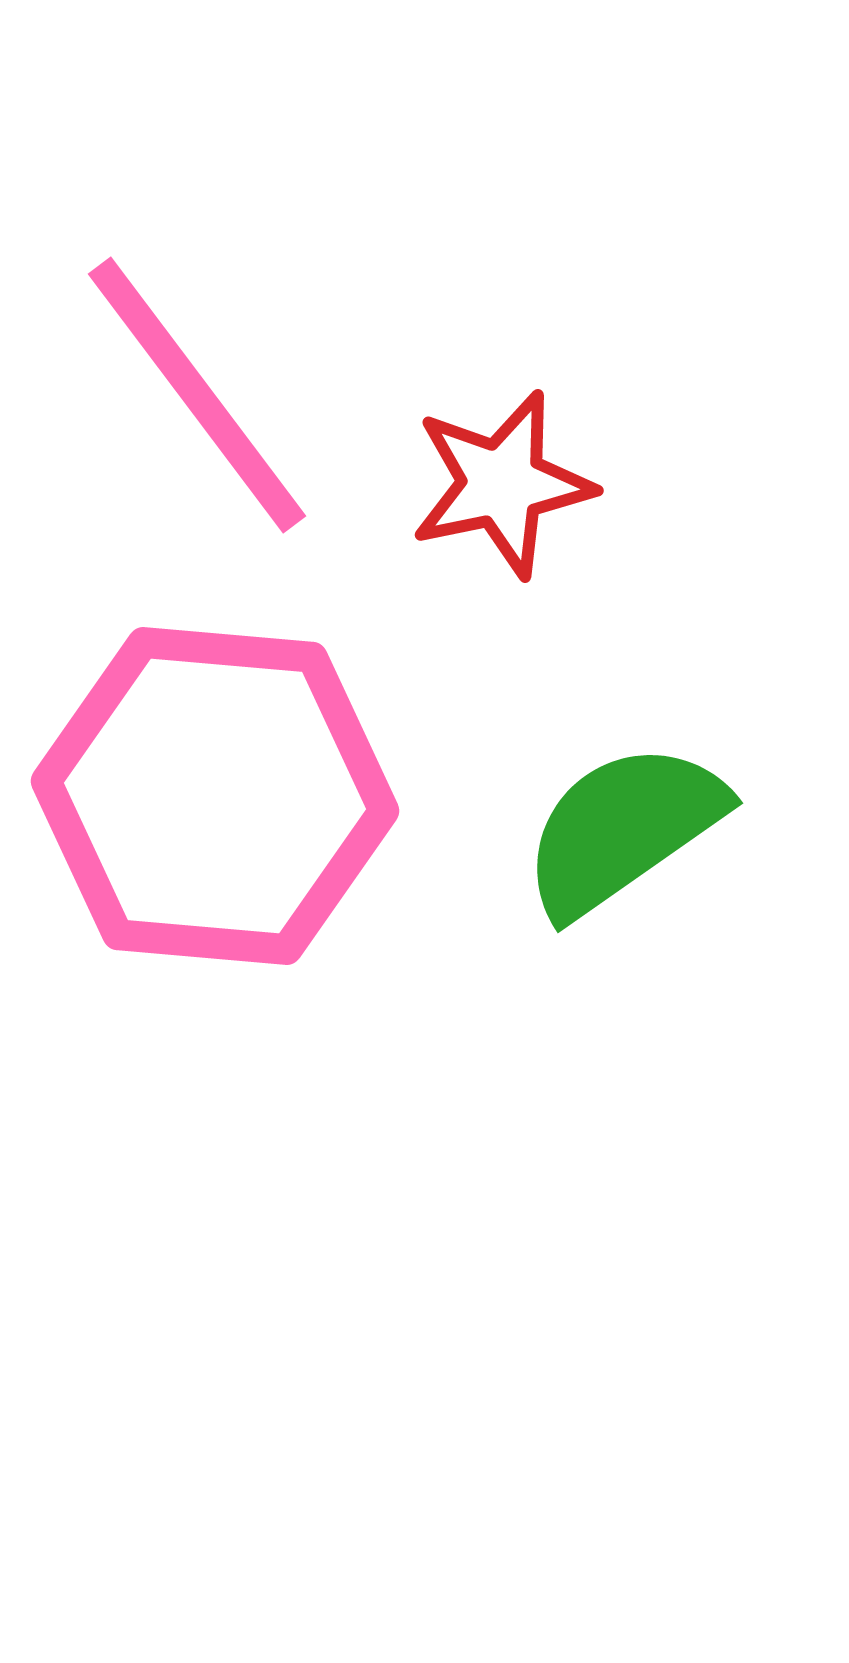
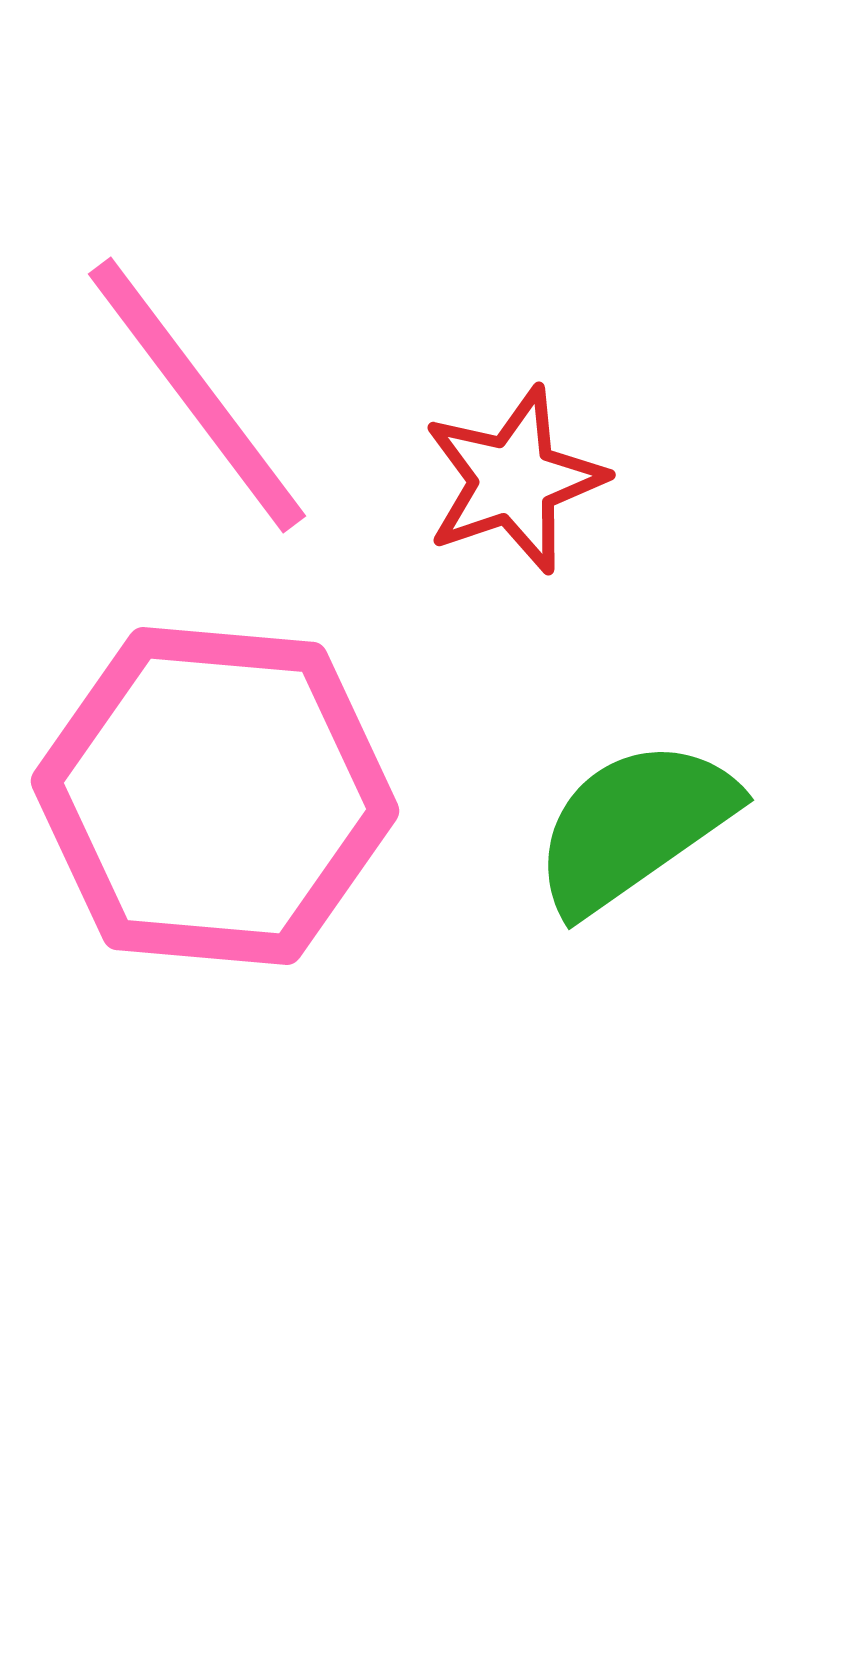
red star: moved 12 px right, 4 px up; rotated 7 degrees counterclockwise
green semicircle: moved 11 px right, 3 px up
